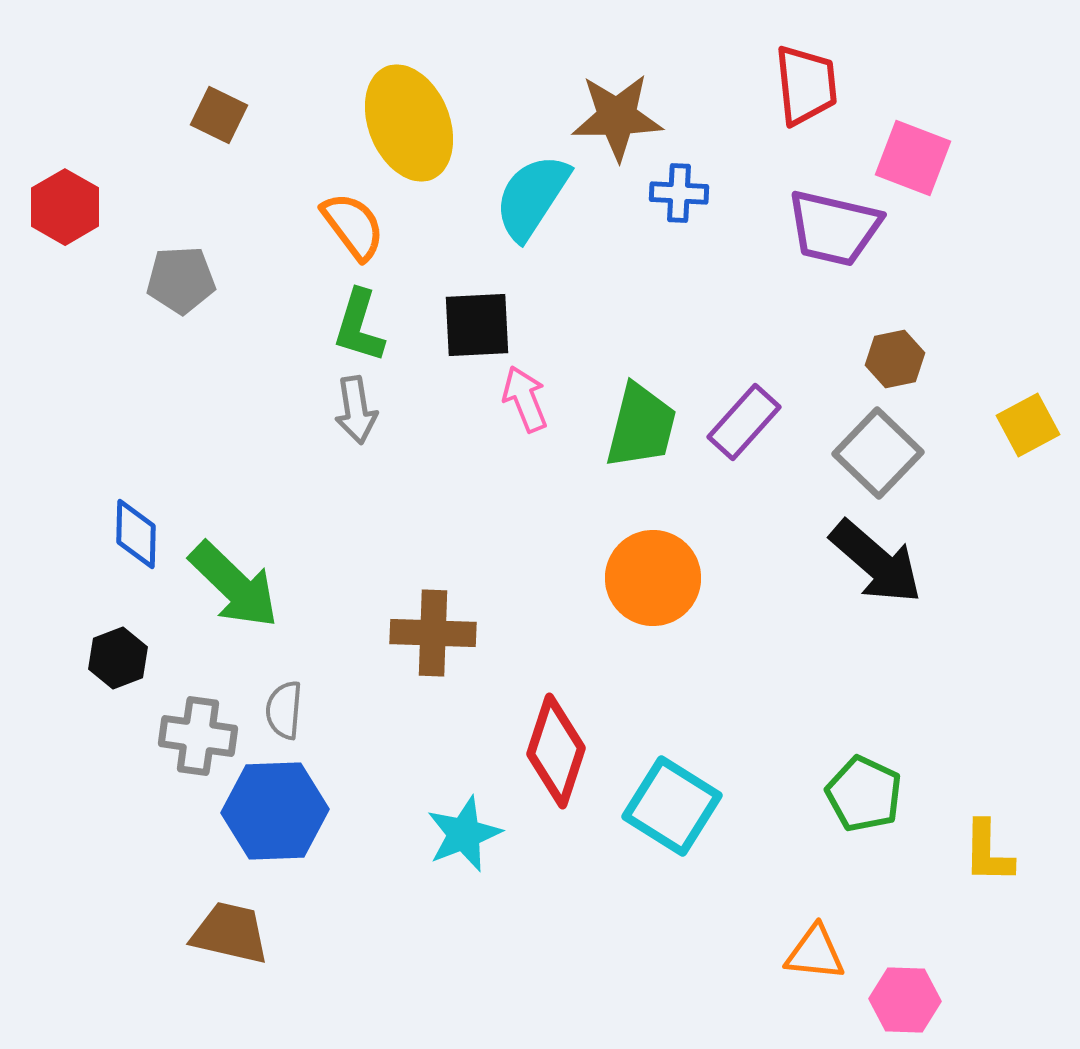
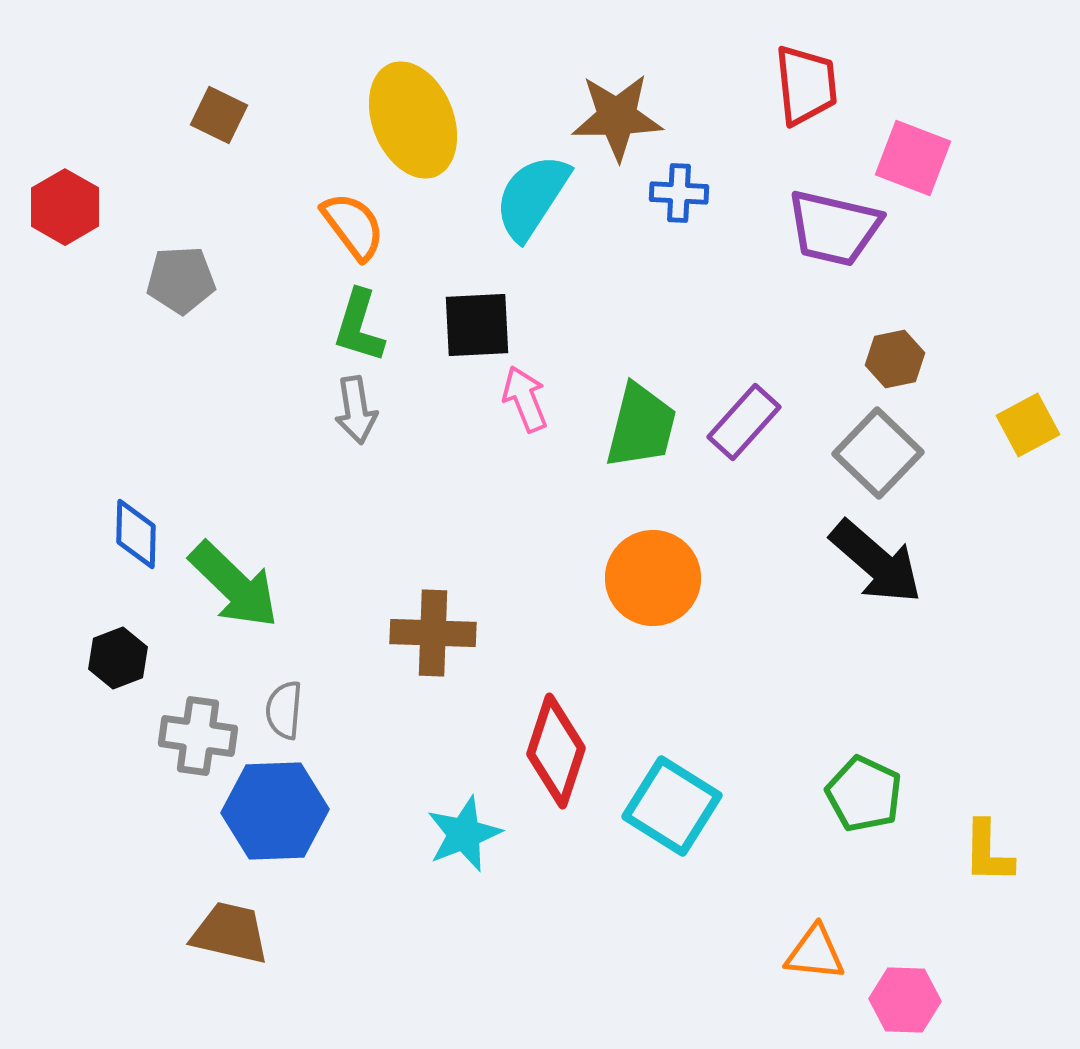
yellow ellipse: moved 4 px right, 3 px up
